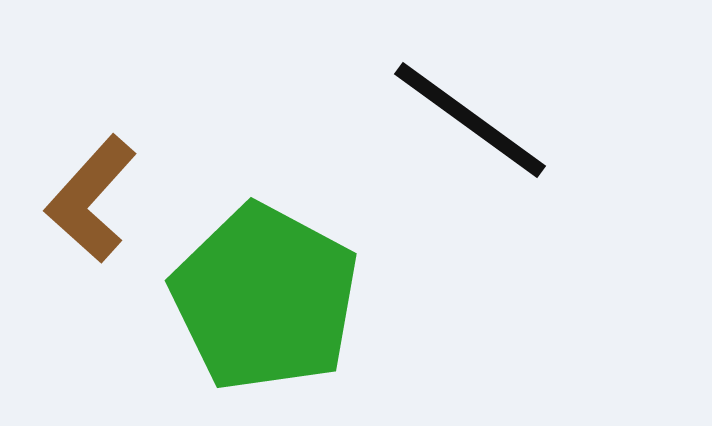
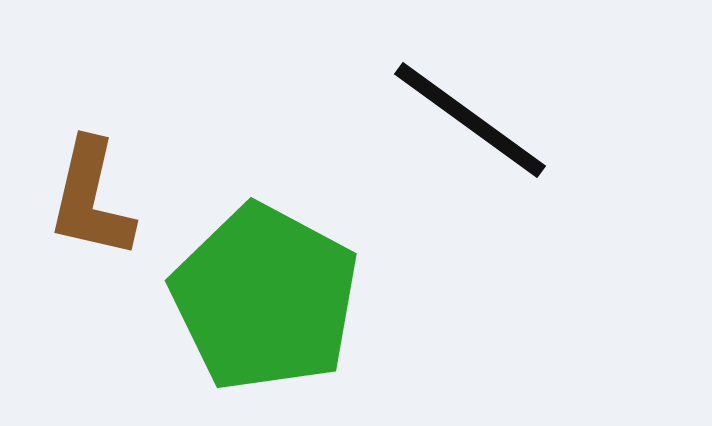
brown L-shape: rotated 29 degrees counterclockwise
